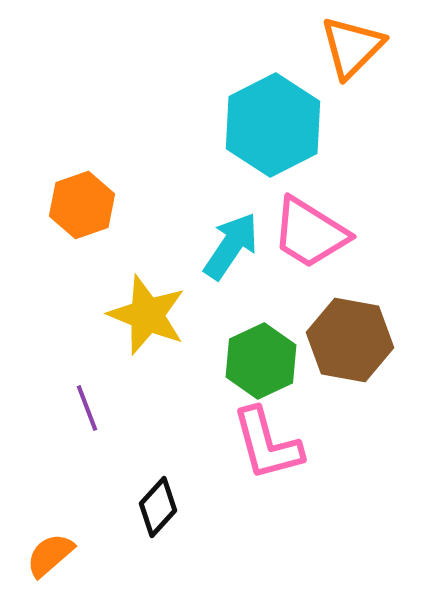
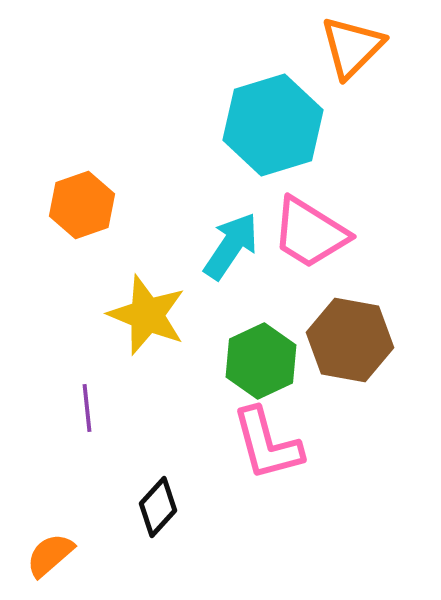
cyan hexagon: rotated 10 degrees clockwise
purple line: rotated 15 degrees clockwise
